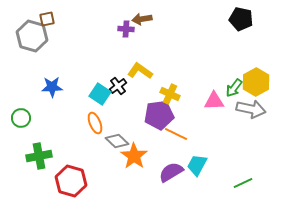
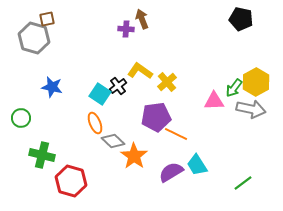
brown arrow: rotated 78 degrees clockwise
gray hexagon: moved 2 px right, 2 px down
blue star: rotated 15 degrees clockwise
yellow cross: moved 3 px left, 12 px up; rotated 24 degrees clockwise
purple pentagon: moved 3 px left, 2 px down
gray diamond: moved 4 px left
green cross: moved 3 px right, 1 px up; rotated 25 degrees clockwise
cyan trapezoid: rotated 60 degrees counterclockwise
green line: rotated 12 degrees counterclockwise
